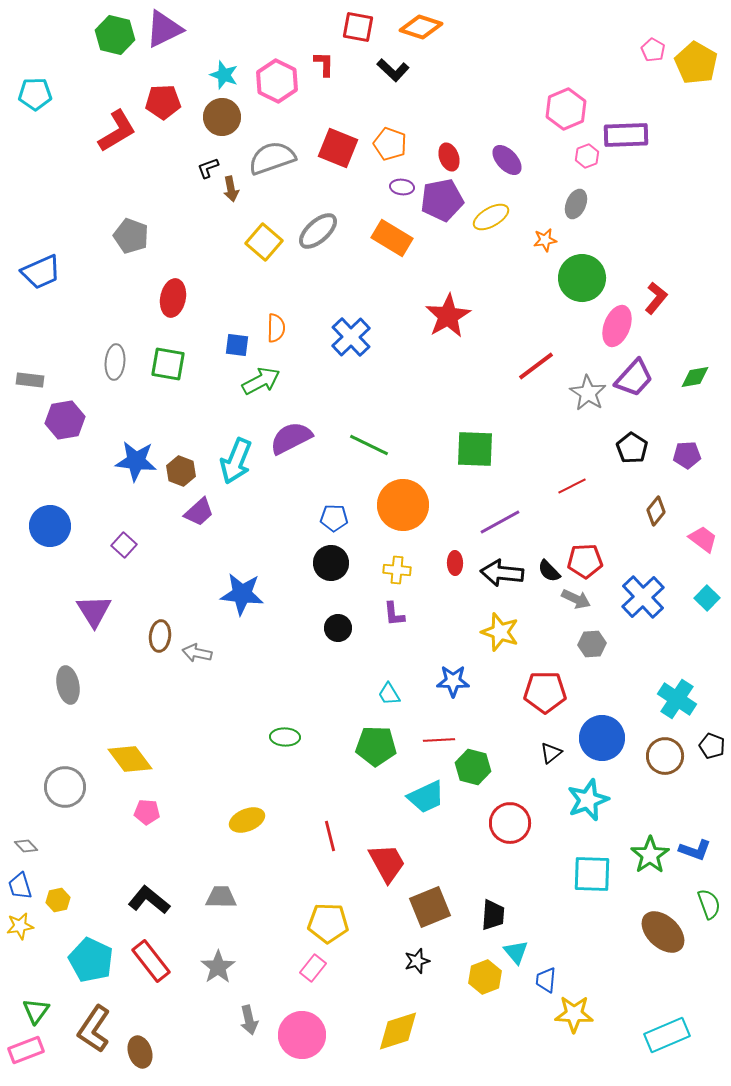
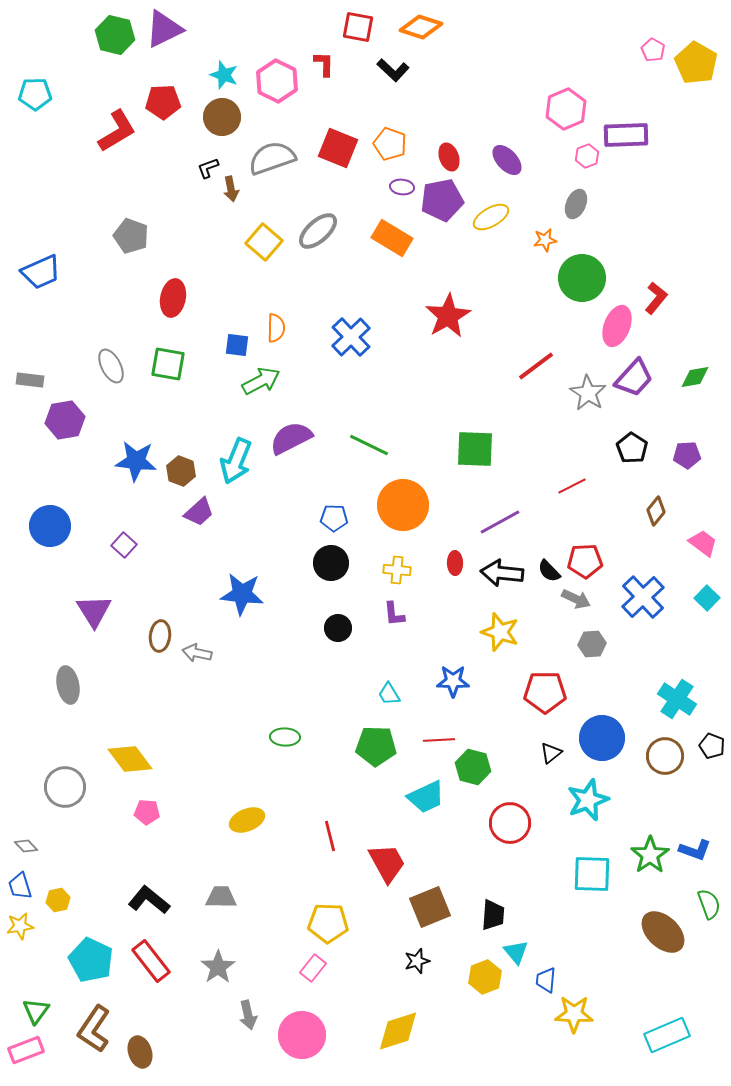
gray ellipse at (115, 362): moved 4 px left, 4 px down; rotated 32 degrees counterclockwise
pink trapezoid at (703, 539): moved 4 px down
gray arrow at (249, 1020): moved 1 px left, 5 px up
